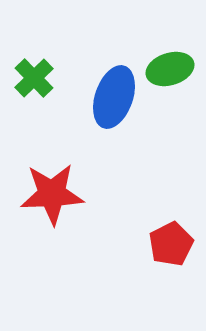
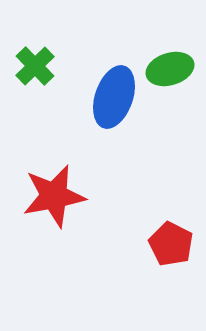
green cross: moved 1 px right, 12 px up
red star: moved 2 px right, 2 px down; rotated 8 degrees counterclockwise
red pentagon: rotated 18 degrees counterclockwise
